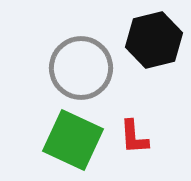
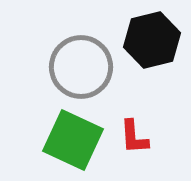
black hexagon: moved 2 px left
gray circle: moved 1 px up
